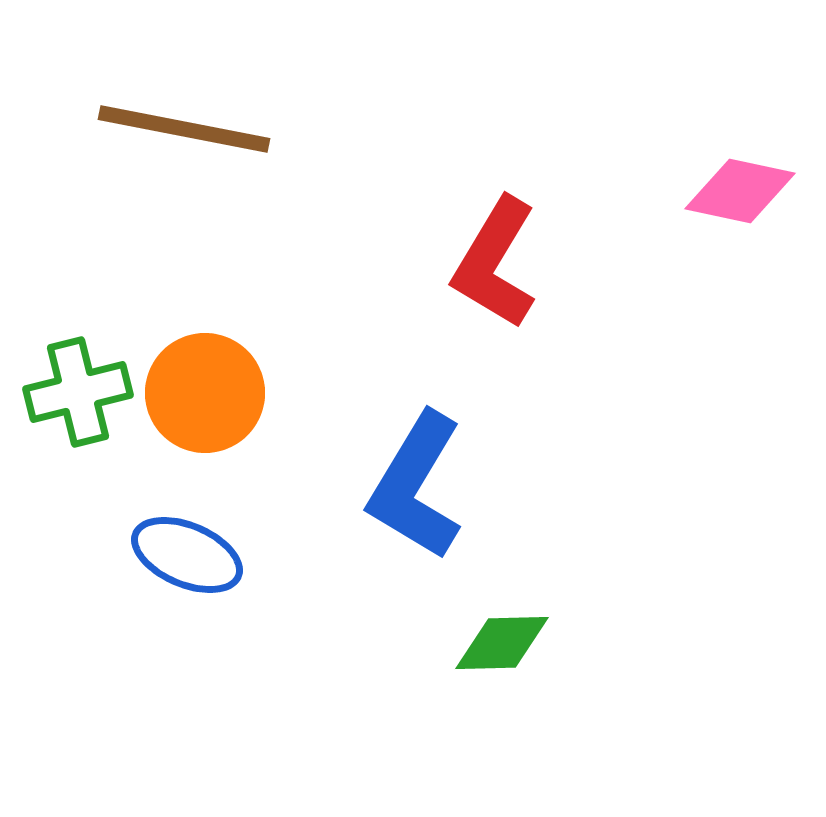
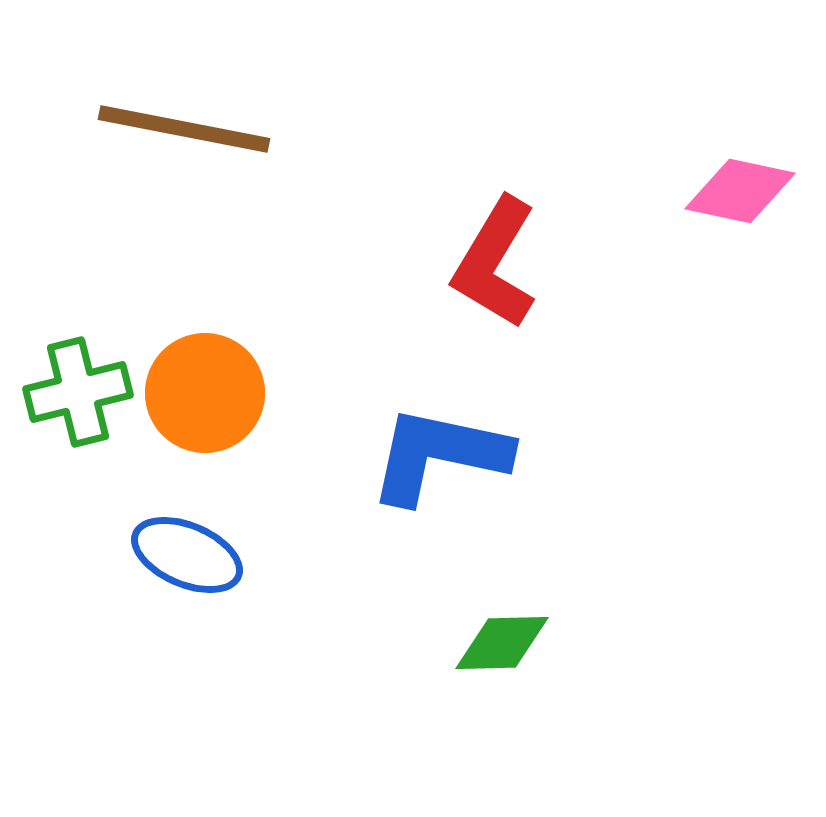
blue L-shape: moved 23 px right, 31 px up; rotated 71 degrees clockwise
